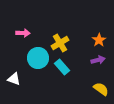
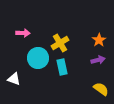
cyan rectangle: rotated 28 degrees clockwise
